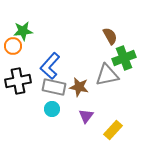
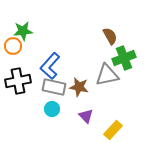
purple triangle: rotated 21 degrees counterclockwise
